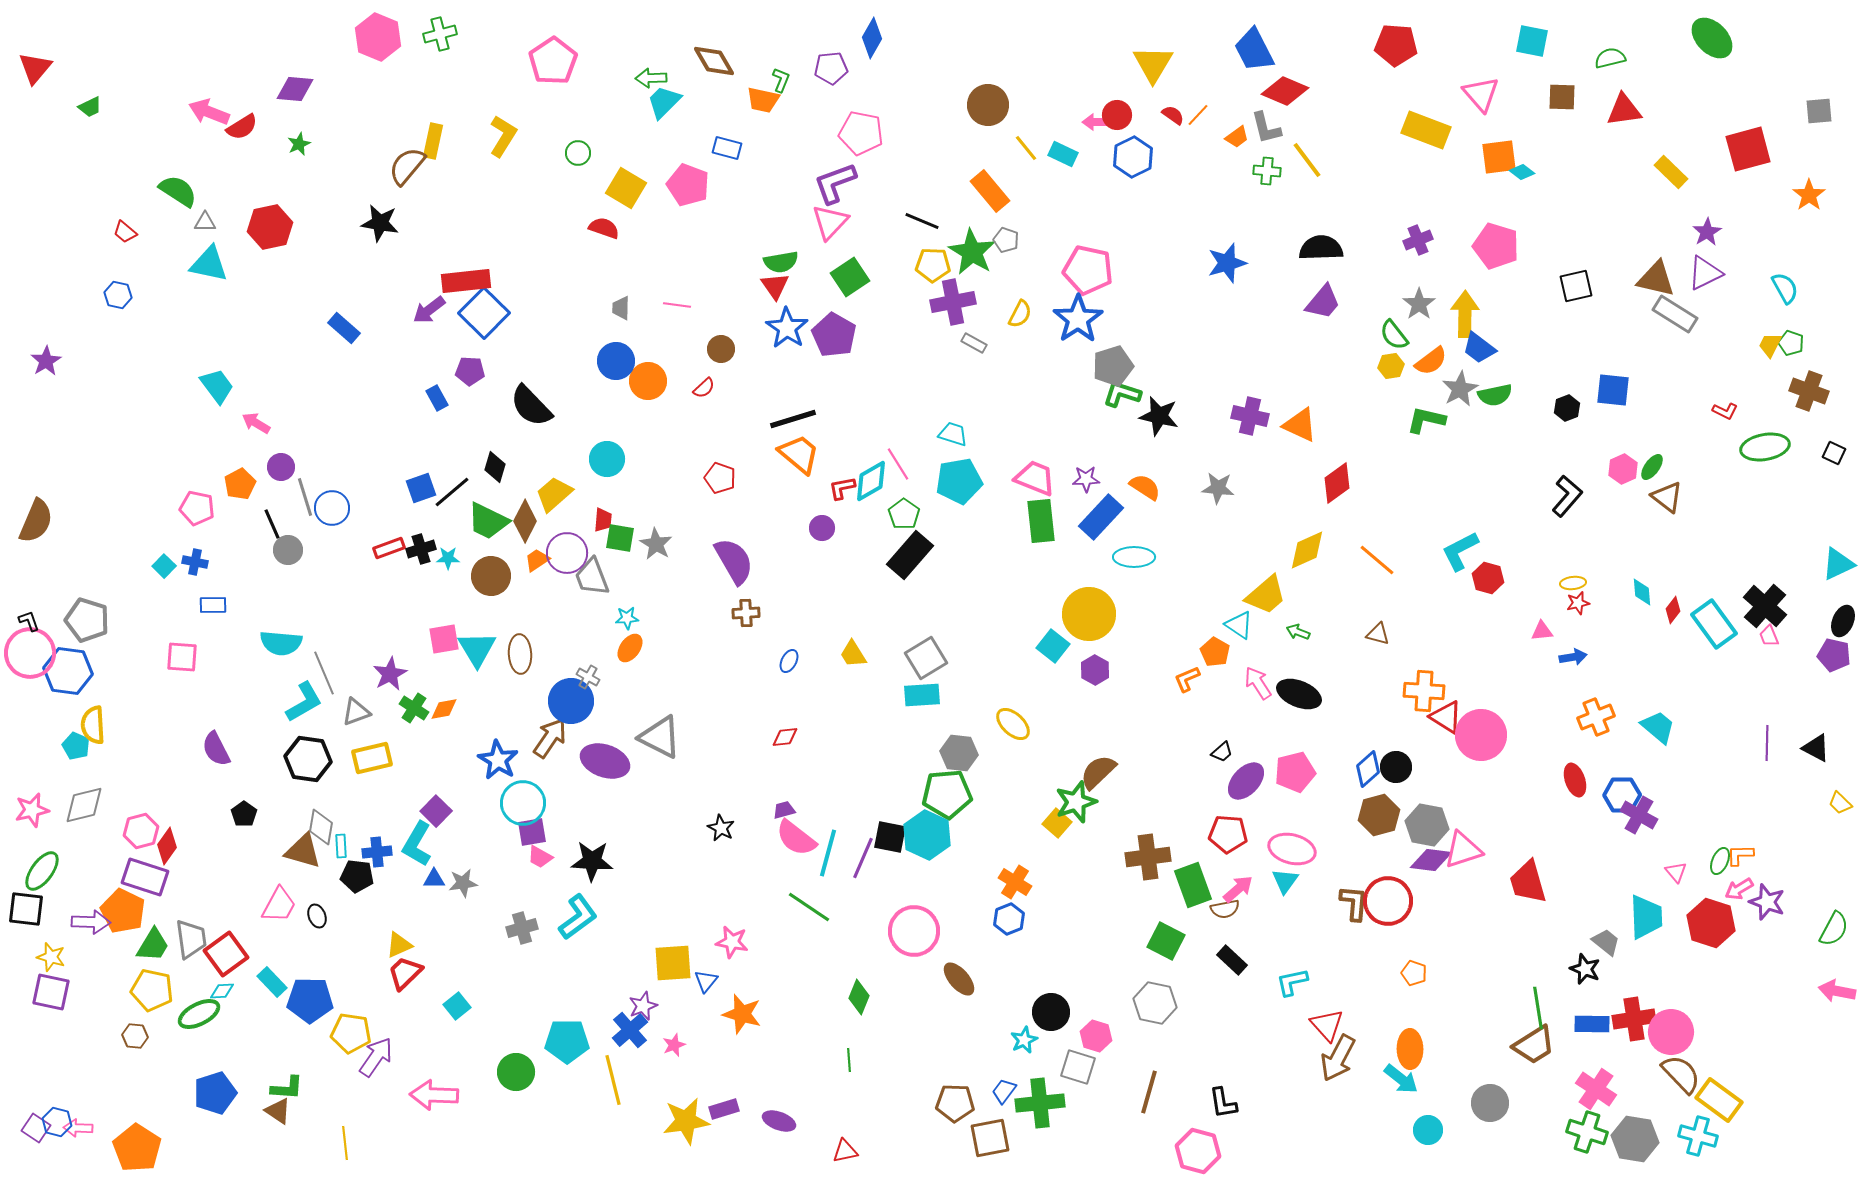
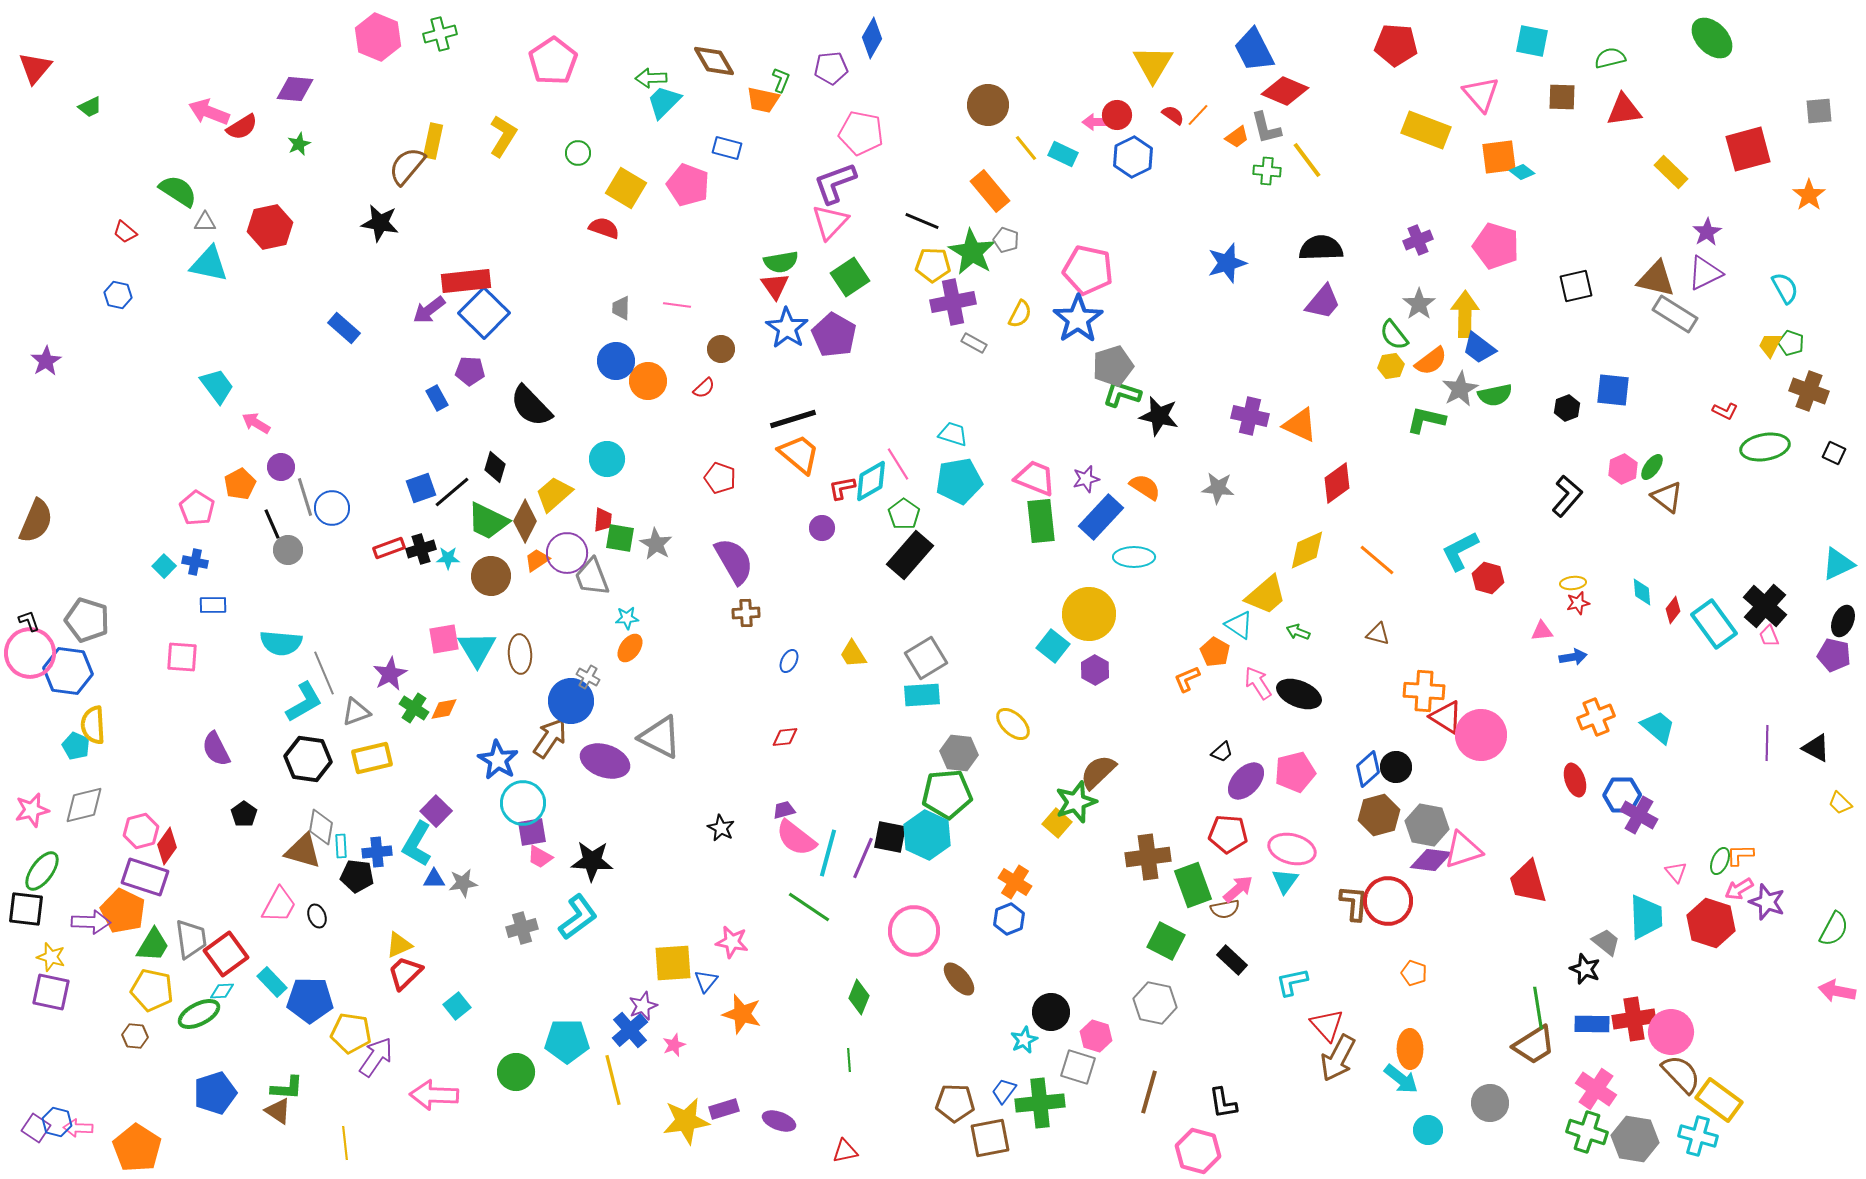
purple star at (1086, 479): rotated 12 degrees counterclockwise
pink pentagon at (197, 508): rotated 20 degrees clockwise
